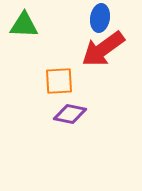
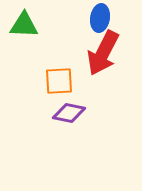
red arrow: moved 4 px down; rotated 27 degrees counterclockwise
purple diamond: moved 1 px left, 1 px up
